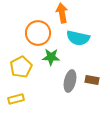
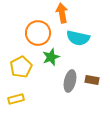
green star: rotated 24 degrees counterclockwise
